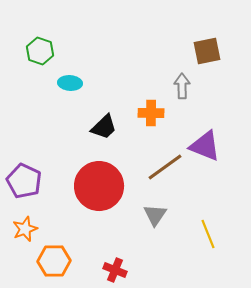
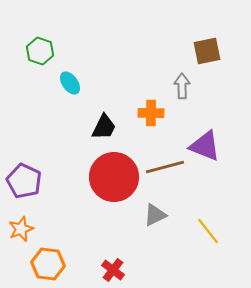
cyan ellipse: rotated 50 degrees clockwise
black trapezoid: rotated 20 degrees counterclockwise
brown line: rotated 21 degrees clockwise
red circle: moved 15 px right, 9 px up
gray triangle: rotated 30 degrees clockwise
orange star: moved 4 px left
yellow line: moved 3 px up; rotated 16 degrees counterclockwise
orange hexagon: moved 6 px left, 3 px down; rotated 8 degrees clockwise
red cross: moved 2 px left; rotated 15 degrees clockwise
